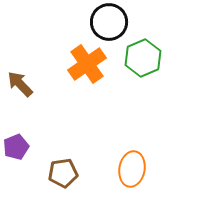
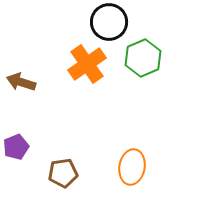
brown arrow: moved 1 px right, 2 px up; rotated 28 degrees counterclockwise
orange ellipse: moved 2 px up
